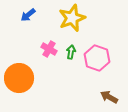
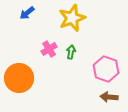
blue arrow: moved 1 px left, 2 px up
pink cross: rotated 28 degrees clockwise
pink hexagon: moved 9 px right, 11 px down
brown arrow: rotated 24 degrees counterclockwise
